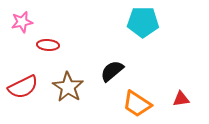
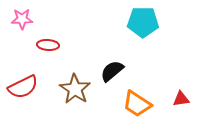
pink star: moved 3 px up; rotated 10 degrees clockwise
brown star: moved 7 px right, 2 px down
